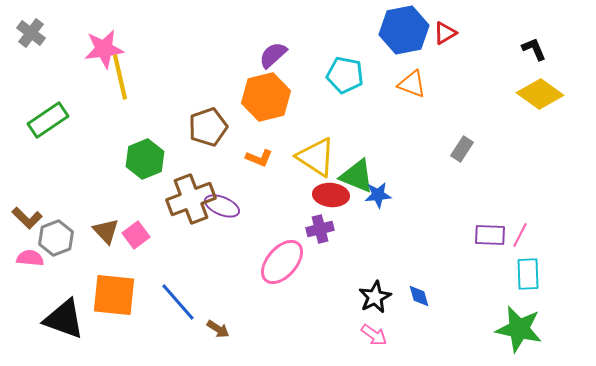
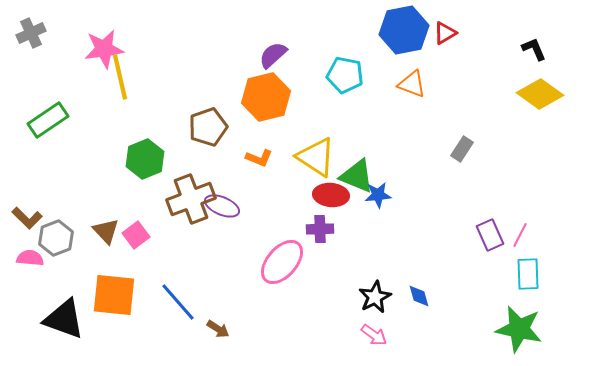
gray cross: rotated 28 degrees clockwise
purple cross: rotated 12 degrees clockwise
purple rectangle: rotated 64 degrees clockwise
